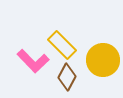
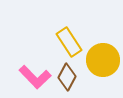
yellow rectangle: moved 7 px right, 3 px up; rotated 12 degrees clockwise
pink L-shape: moved 2 px right, 16 px down
